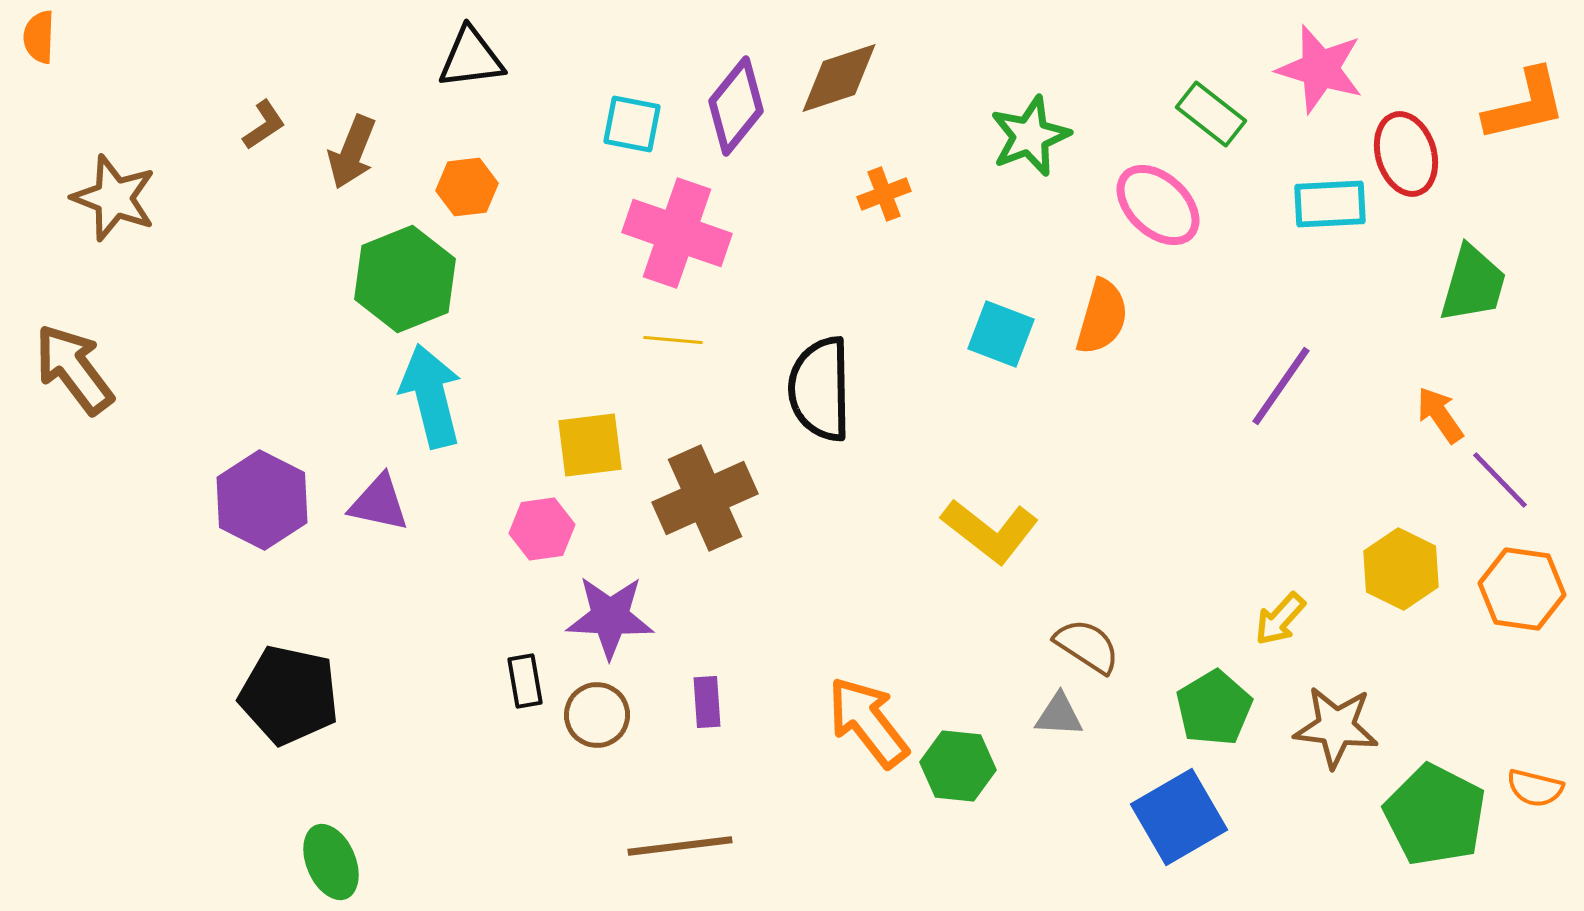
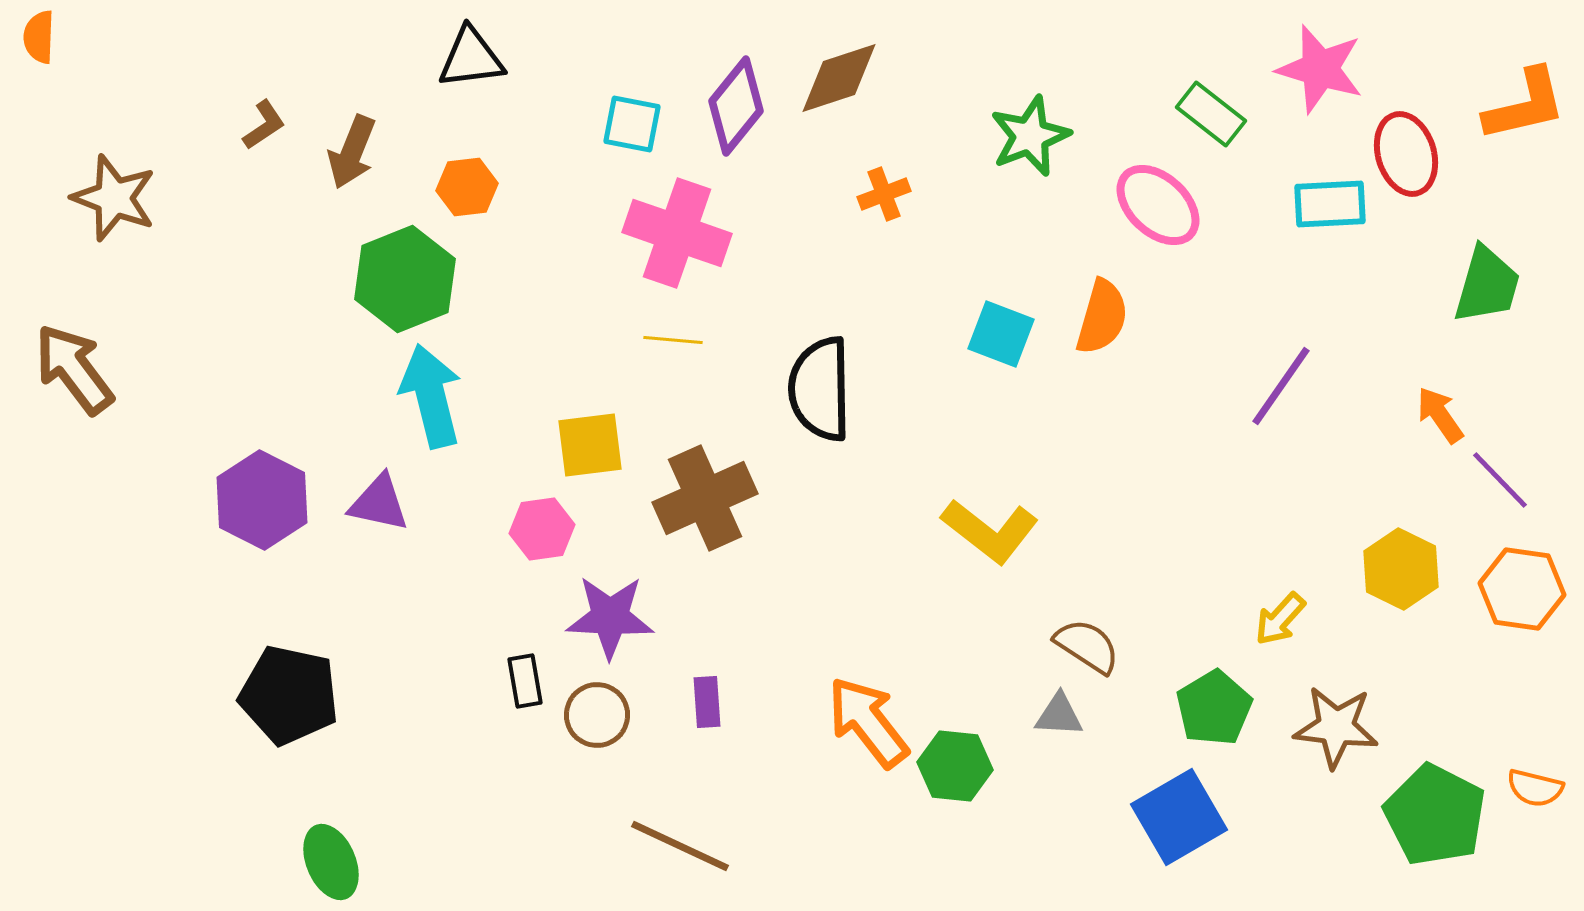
green trapezoid at (1473, 284): moved 14 px right, 1 px down
green hexagon at (958, 766): moved 3 px left
brown line at (680, 846): rotated 32 degrees clockwise
